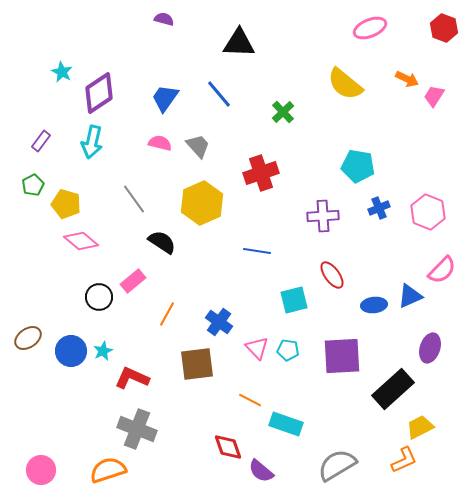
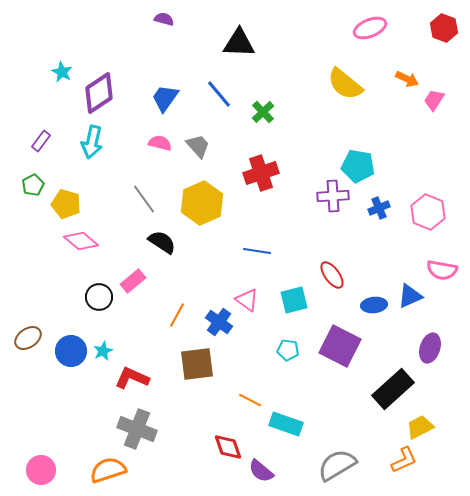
pink trapezoid at (434, 96): moved 4 px down
green cross at (283, 112): moved 20 px left
gray line at (134, 199): moved 10 px right
purple cross at (323, 216): moved 10 px right, 20 px up
pink semicircle at (442, 270): rotated 56 degrees clockwise
orange line at (167, 314): moved 10 px right, 1 px down
pink triangle at (257, 348): moved 10 px left, 48 px up; rotated 10 degrees counterclockwise
purple square at (342, 356): moved 2 px left, 10 px up; rotated 30 degrees clockwise
